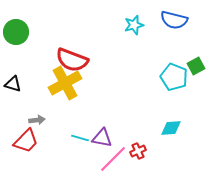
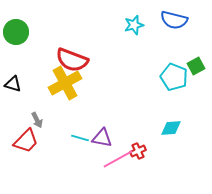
gray arrow: rotated 70 degrees clockwise
pink line: moved 5 px right; rotated 16 degrees clockwise
